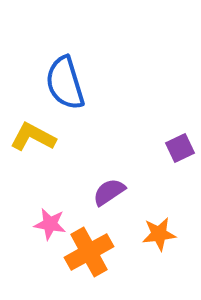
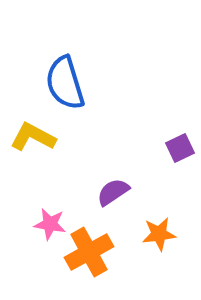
purple semicircle: moved 4 px right
